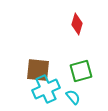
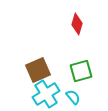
brown square: rotated 30 degrees counterclockwise
cyan cross: moved 5 px down; rotated 8 degrees counterclockwise
